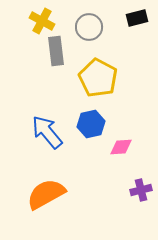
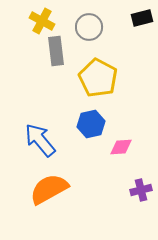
black rectangle: moved 5 px right
blue arrow: moved 7 px left, 8 px down
orange semicircle: moved 3 px right, 5 px up
